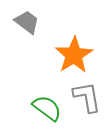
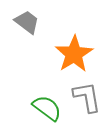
orange star: moved 1 px up
